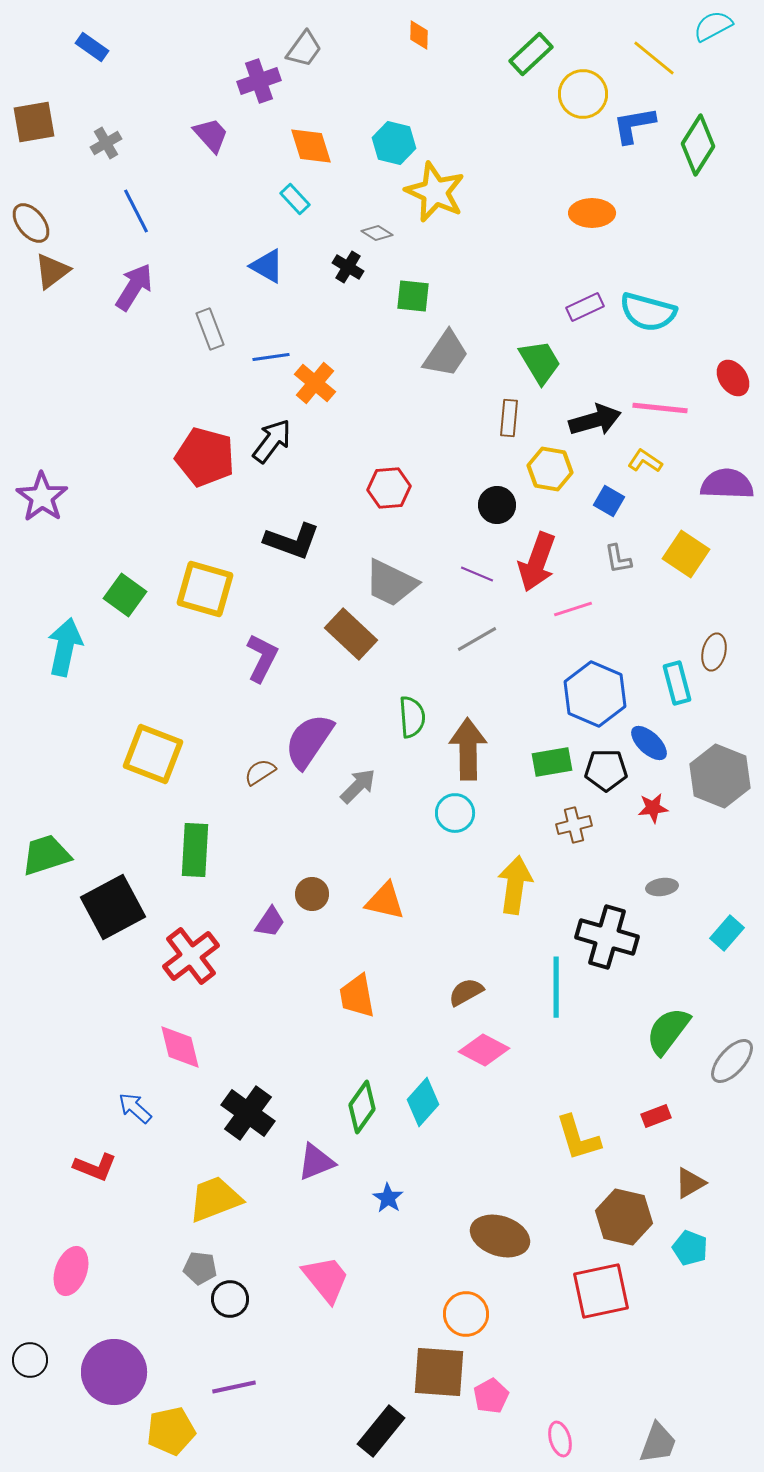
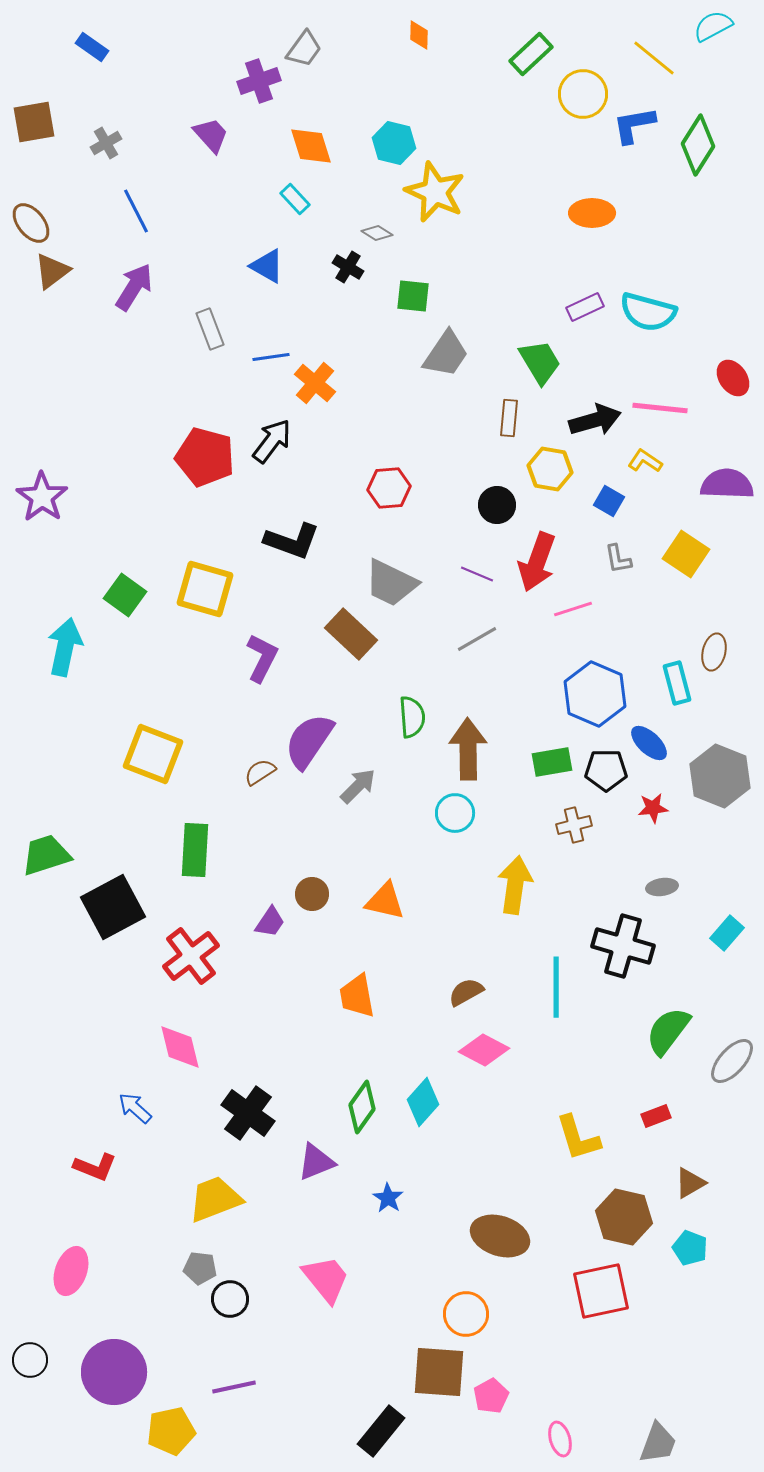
black cross at (607, 937): moved 16 px right, 9 px down
